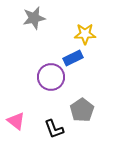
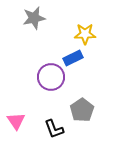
pink triangle: rotated 18 degrees clockwise
